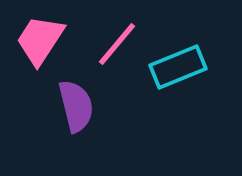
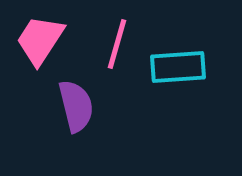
pink line: rotated 24 degrees counterclockwise
cyan rectangle: rotated 18 degrees clockwise
